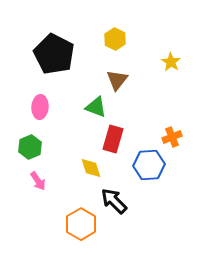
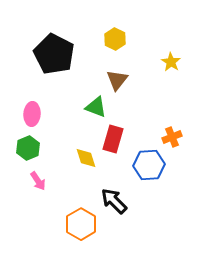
pink ellipse: moved 8 px left, 7 px down
green hexagon: moved 2 px left, 1 px down
yellow diamond: moved 5 px left, 10 px up
